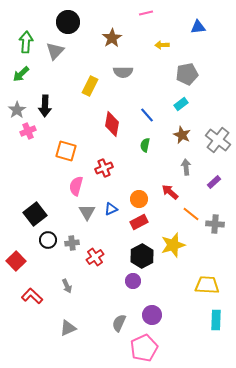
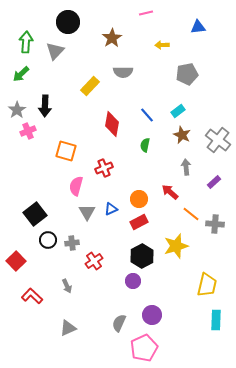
yellow rectangle at (90, 86): rotated 18 degrees clockwise
cyan rectangle at (181, 104): moved 3 px left, 7 px down
yellow star at (173, 245): moved 3 px right, 1 px down
red cross at (95, 257): moved 1 px left, 4 px down
yellow trapezoid at (207, 285): rotated 100 degrees clockwise
